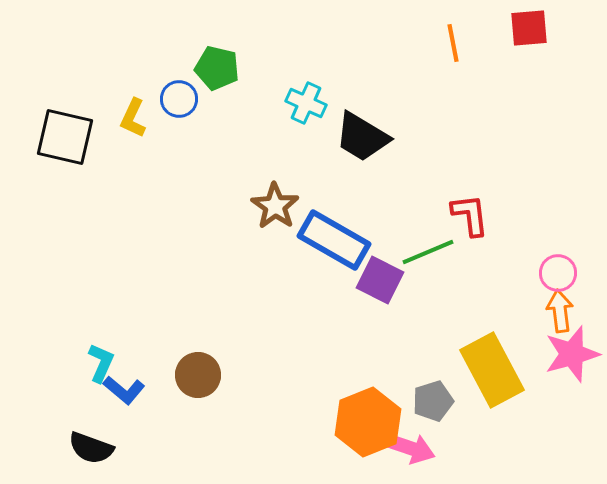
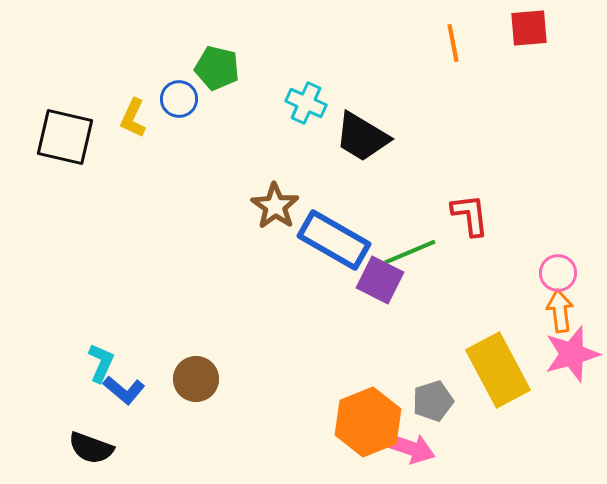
green line: moved 18 px left
yellow rectangle: moved 6 px right
brown circle: moved 2 px left, 4 px down
